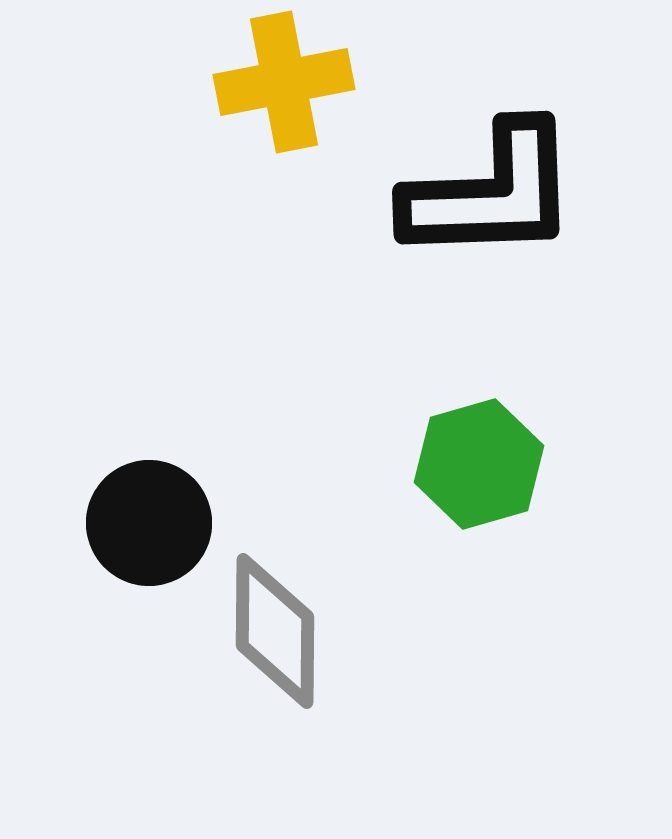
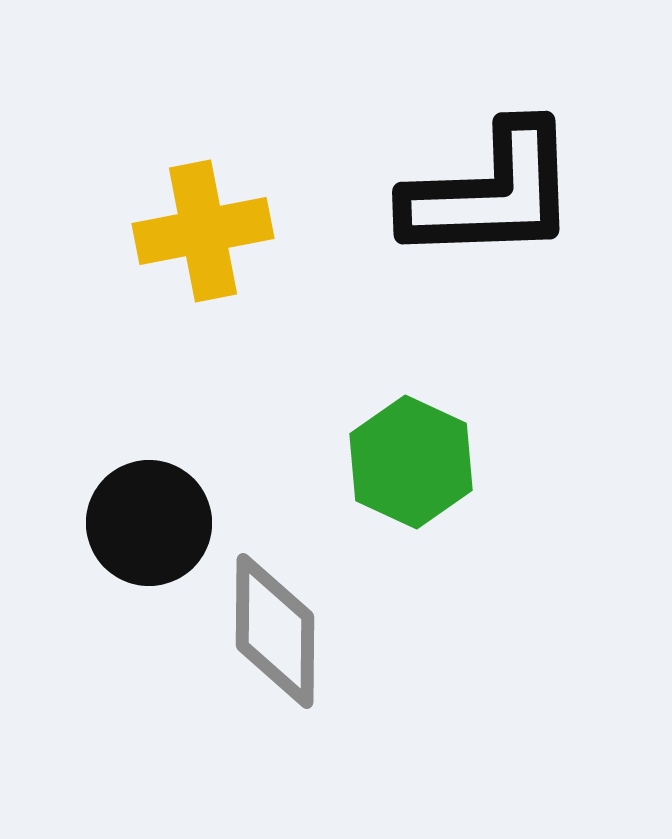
yellow cross: moved 81 px left, 149 px down
green hexagon: moved 68 px left, 2 px up; rotated 19 degrees counterclockwise
